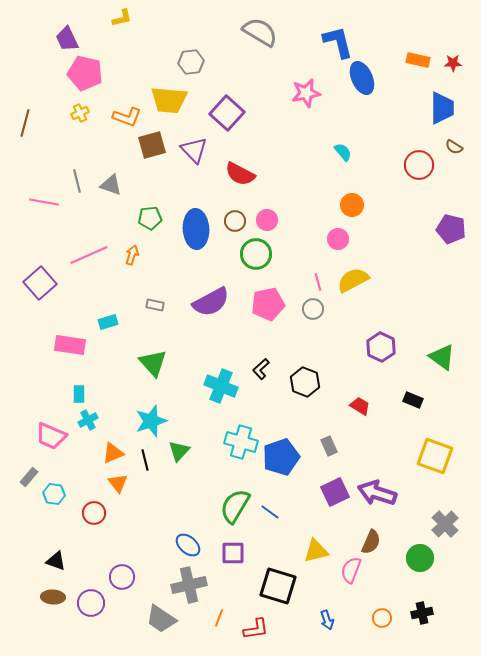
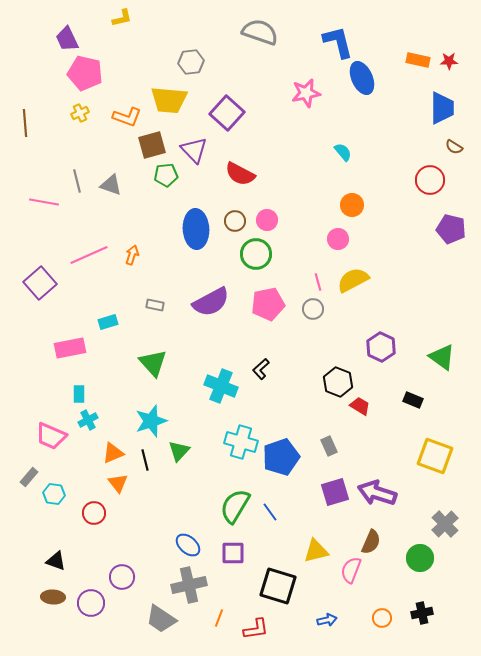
gray semicircle at (260, 32): rotated 12 degrees counterclockwise
red star at (453, 63): moved 4 px left, 2 px up
brown line at (25, 123): rotated 20 degrees counterclockwise
red circle at (419, 165): moved 11 px right, 15 px down
green pentagon at (150, 218): moved 16 px right, 43 px up
pink rectangle at (70, 345): moved 3 px down; rotated 20 degrees counterclockwise
black hexagon at (305, 382): moved 33 px right
purple square at (335, 492): rotated 8 degrees clockwise
blue line at (270, 512): rotated 18 degrees clockwise
blue arrow at (327, 620): rotated 84 degrees counterclockwise
